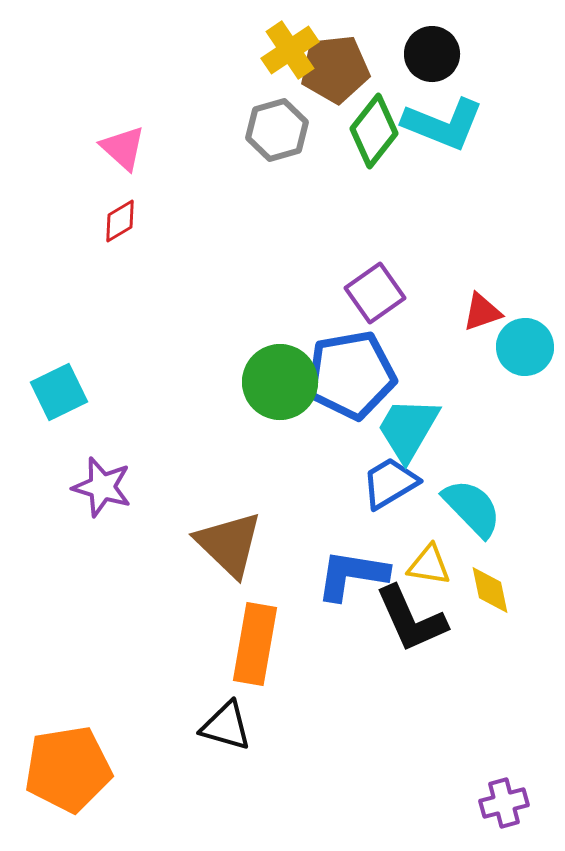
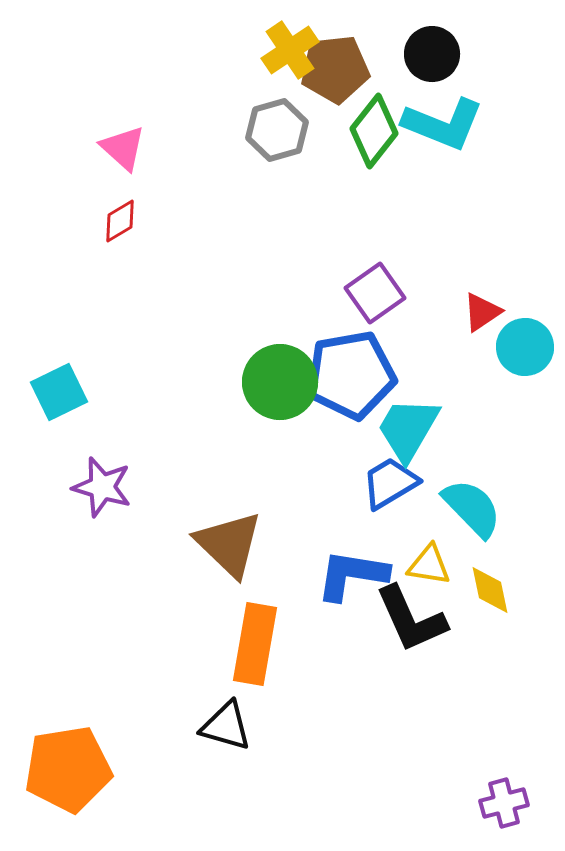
red triangle: rotated 15 degrees counterclockwise
